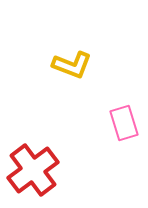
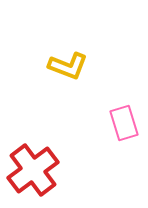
yellow L-shape: moved 4 px left, 1 px down
